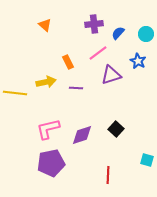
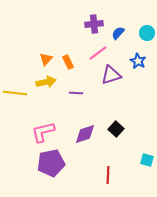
orange triangle: moved 1 px right, 34 px down; rotated 32 degrees clockwise
cyan circle: moved 1 px right, 1 px up
purple line: moved 5 px down
pink L-shape: moved 5 px left, 3 px down
purple diamond: moved 3 px right, 1 px up
